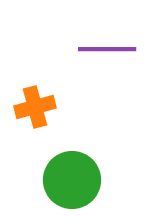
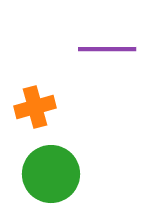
green circle: moved 21 px left, 6 px up
